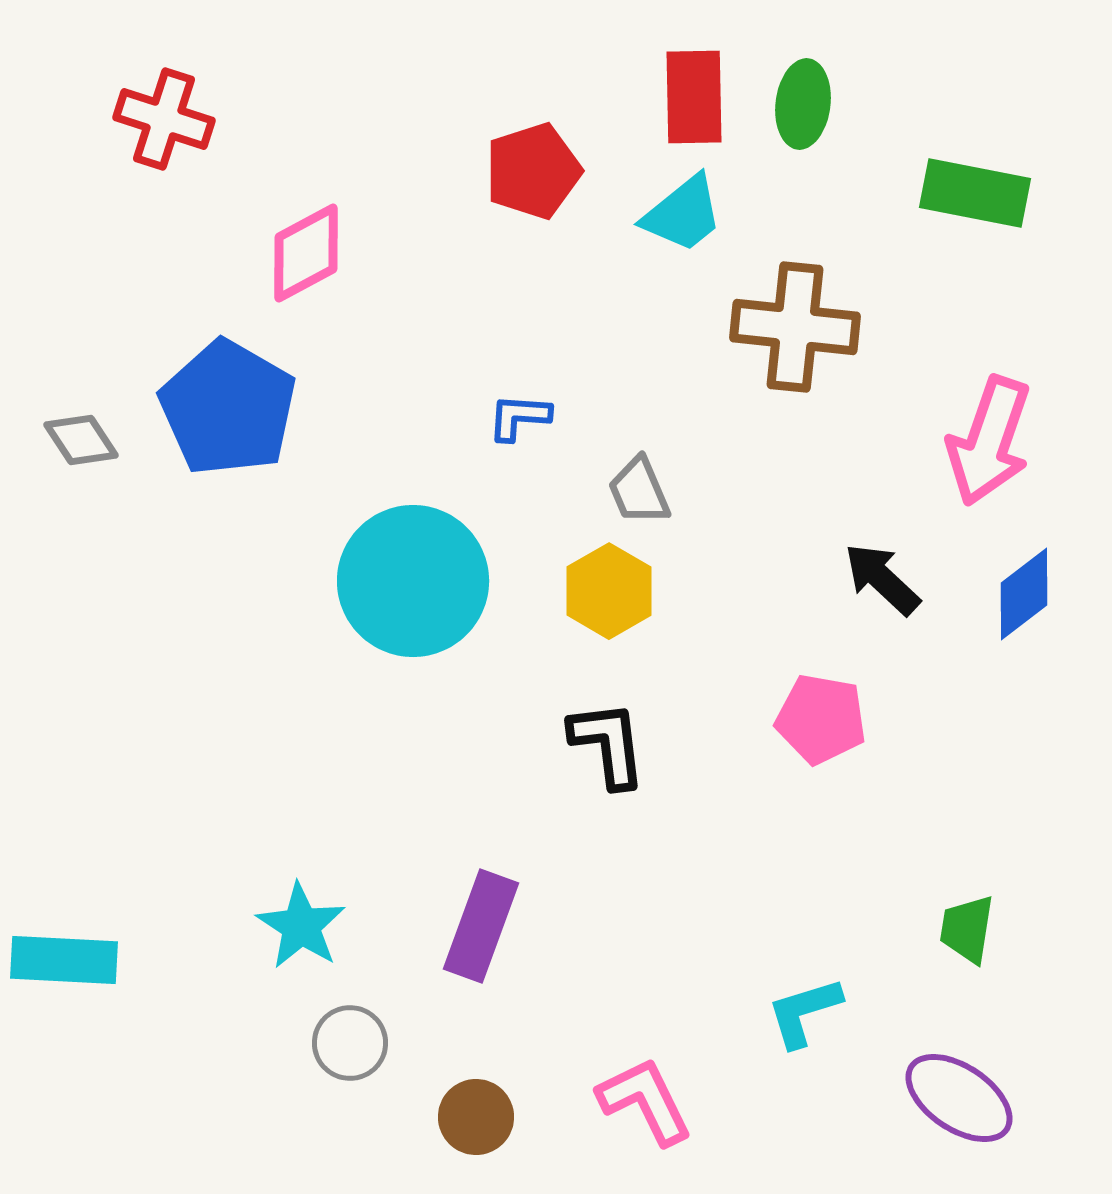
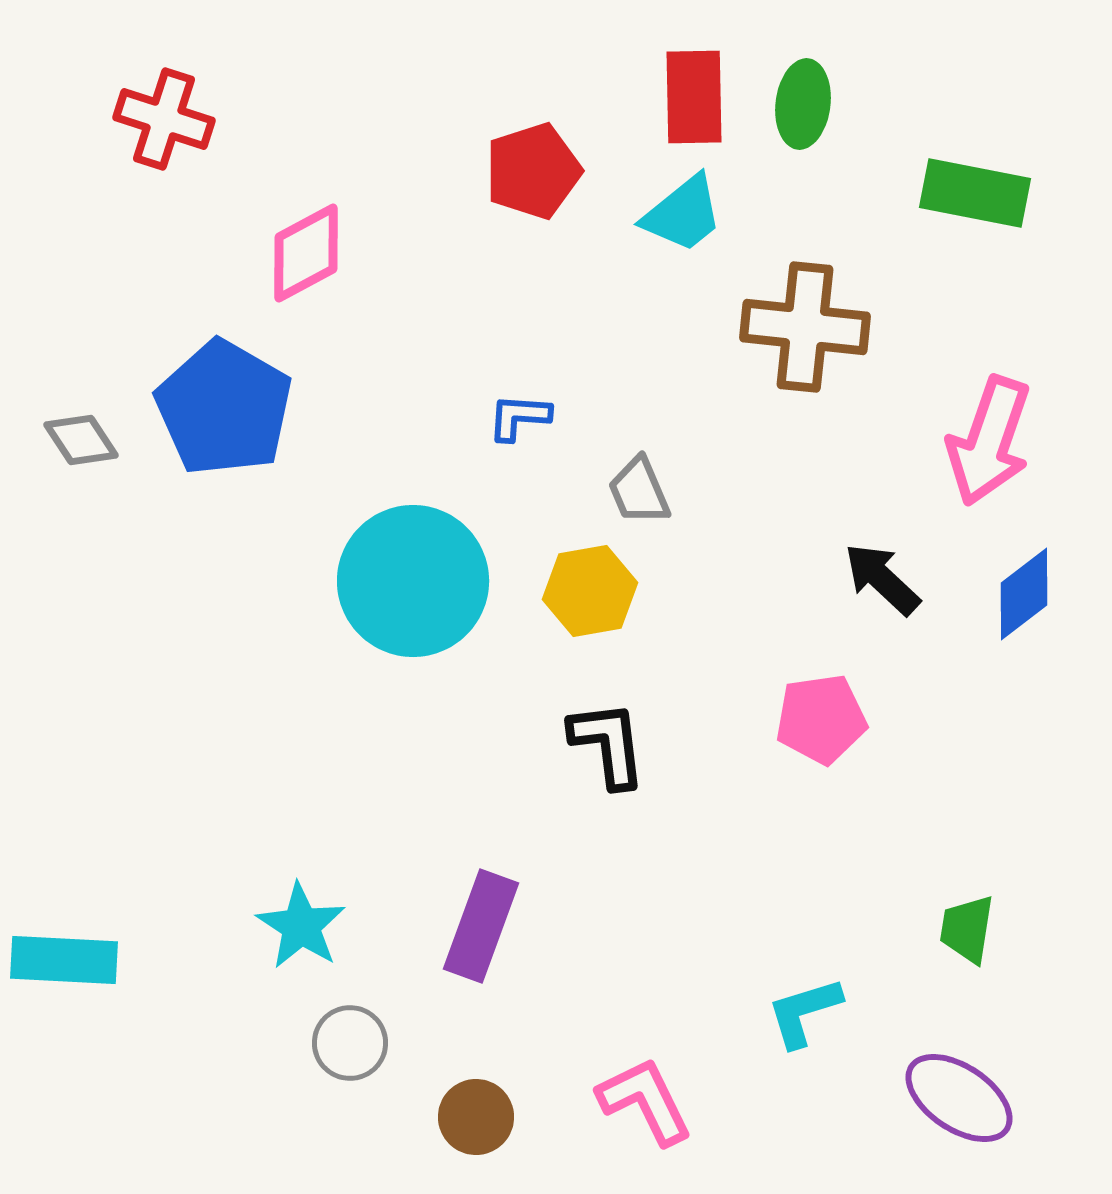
brown cross: moved 10 px right
blue pentagon: moved 4 px left
yellow hexagon: moved 19 px left; rotated 20 degrees clockwise
pink pentagon: rotated 18 degrees counterclockwise
